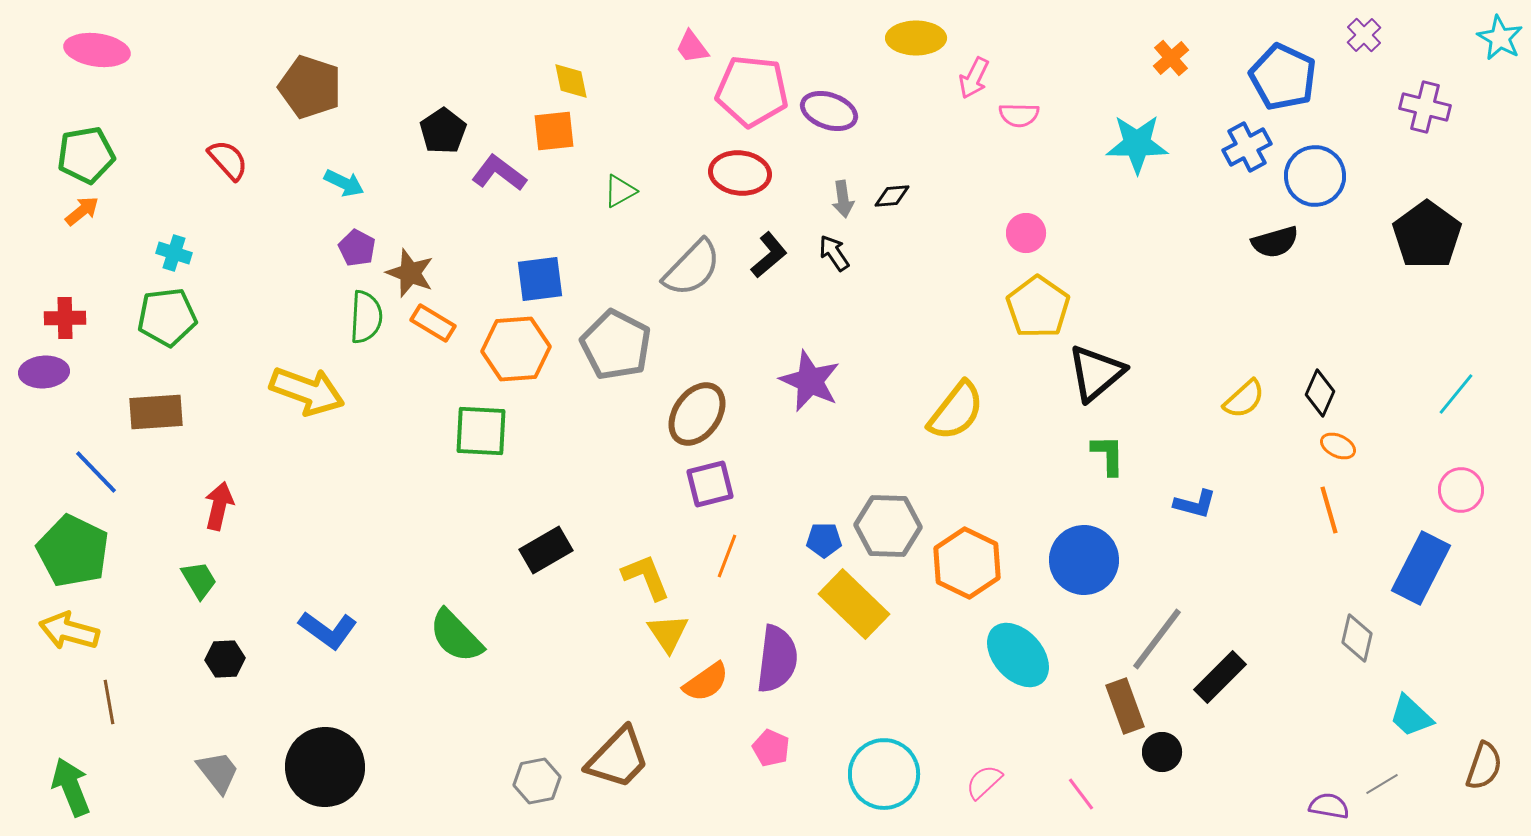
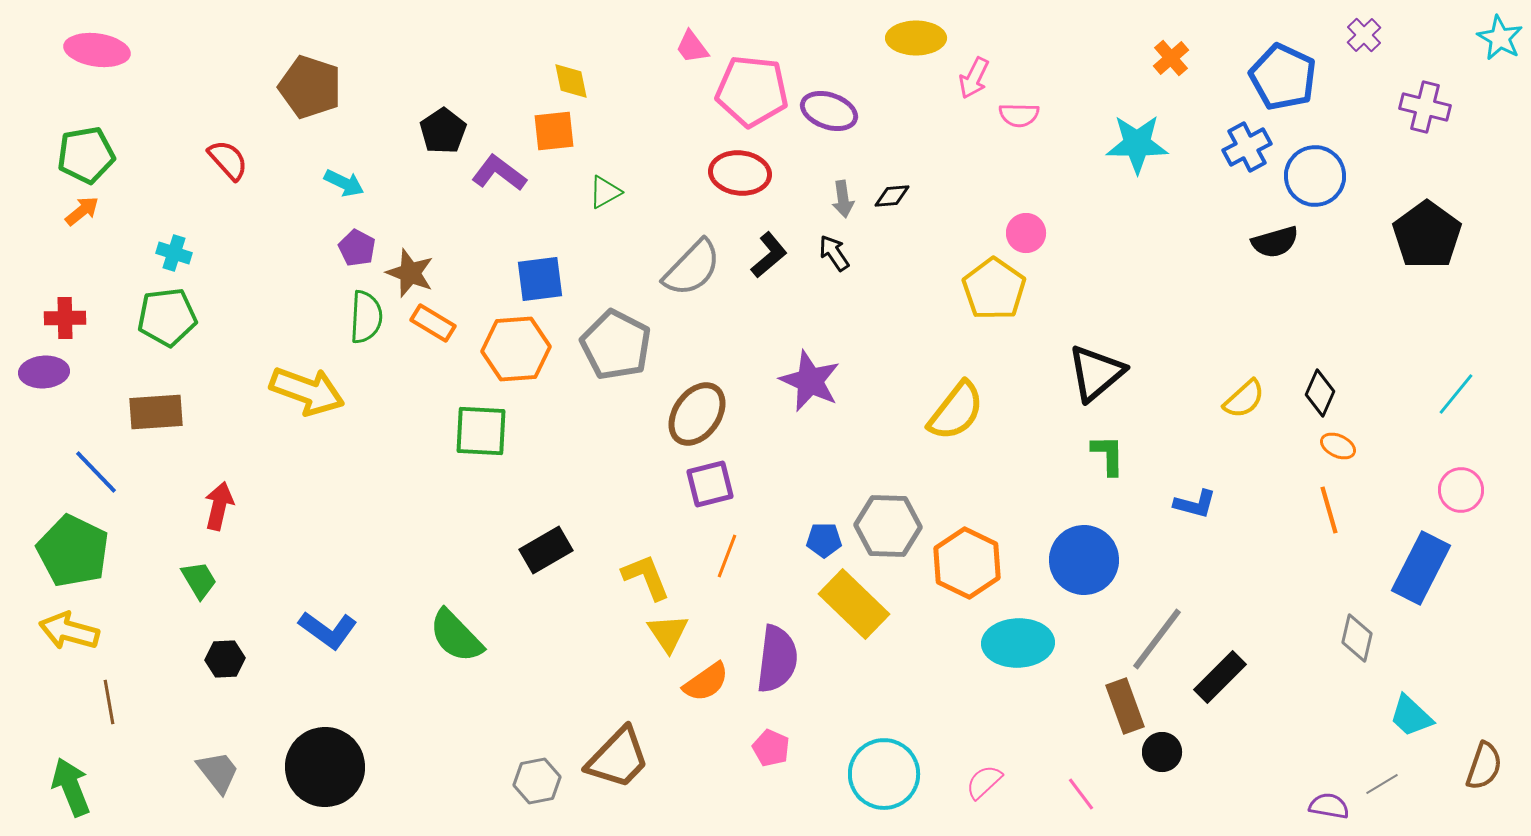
green triangle at (620, 191): moved 15 px left, 1 px down
yellow pentagon at (1038, 307): moved 44 px left, 18 px up
cyan ellipse at (1018, 655): moved 12 px up; rotated 50 degrees counterclockwise
